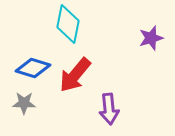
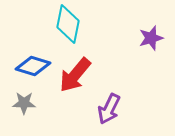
blue diamond: moved 2 px up
purple arrow: rotated 32 degrees clockwise
